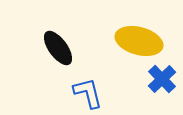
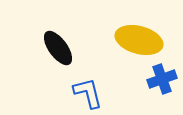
yellow ellipse: moved 1 px up
blue cross: rotated 24 degrees clockwise
